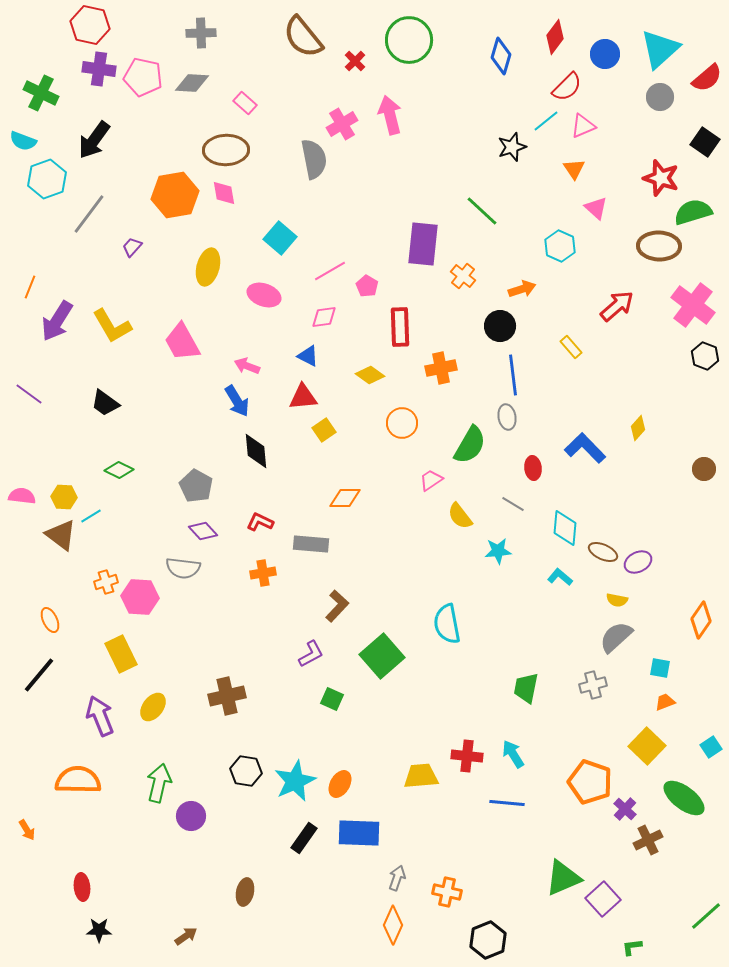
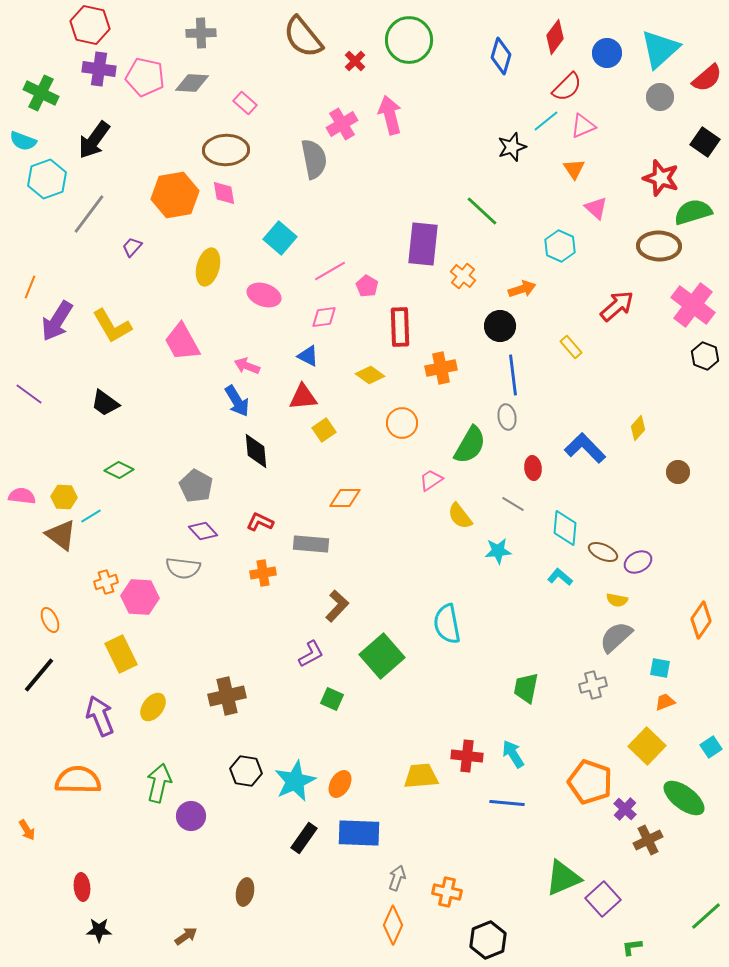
blue circle at (605, 54): moved 2 px right, 1 px up
pink pentagon at (143, 77): moved 2 px right
brown circle at (704, 469): moved 26 px left, 3 px down
